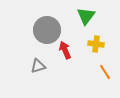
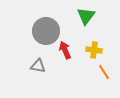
gray circle: moved 1 px left, 1 px down
yellow cross: moved 2 px left, 6 px down
gray triangle: rotated 28 degrees clockwise
orange line: moved 1 px left
